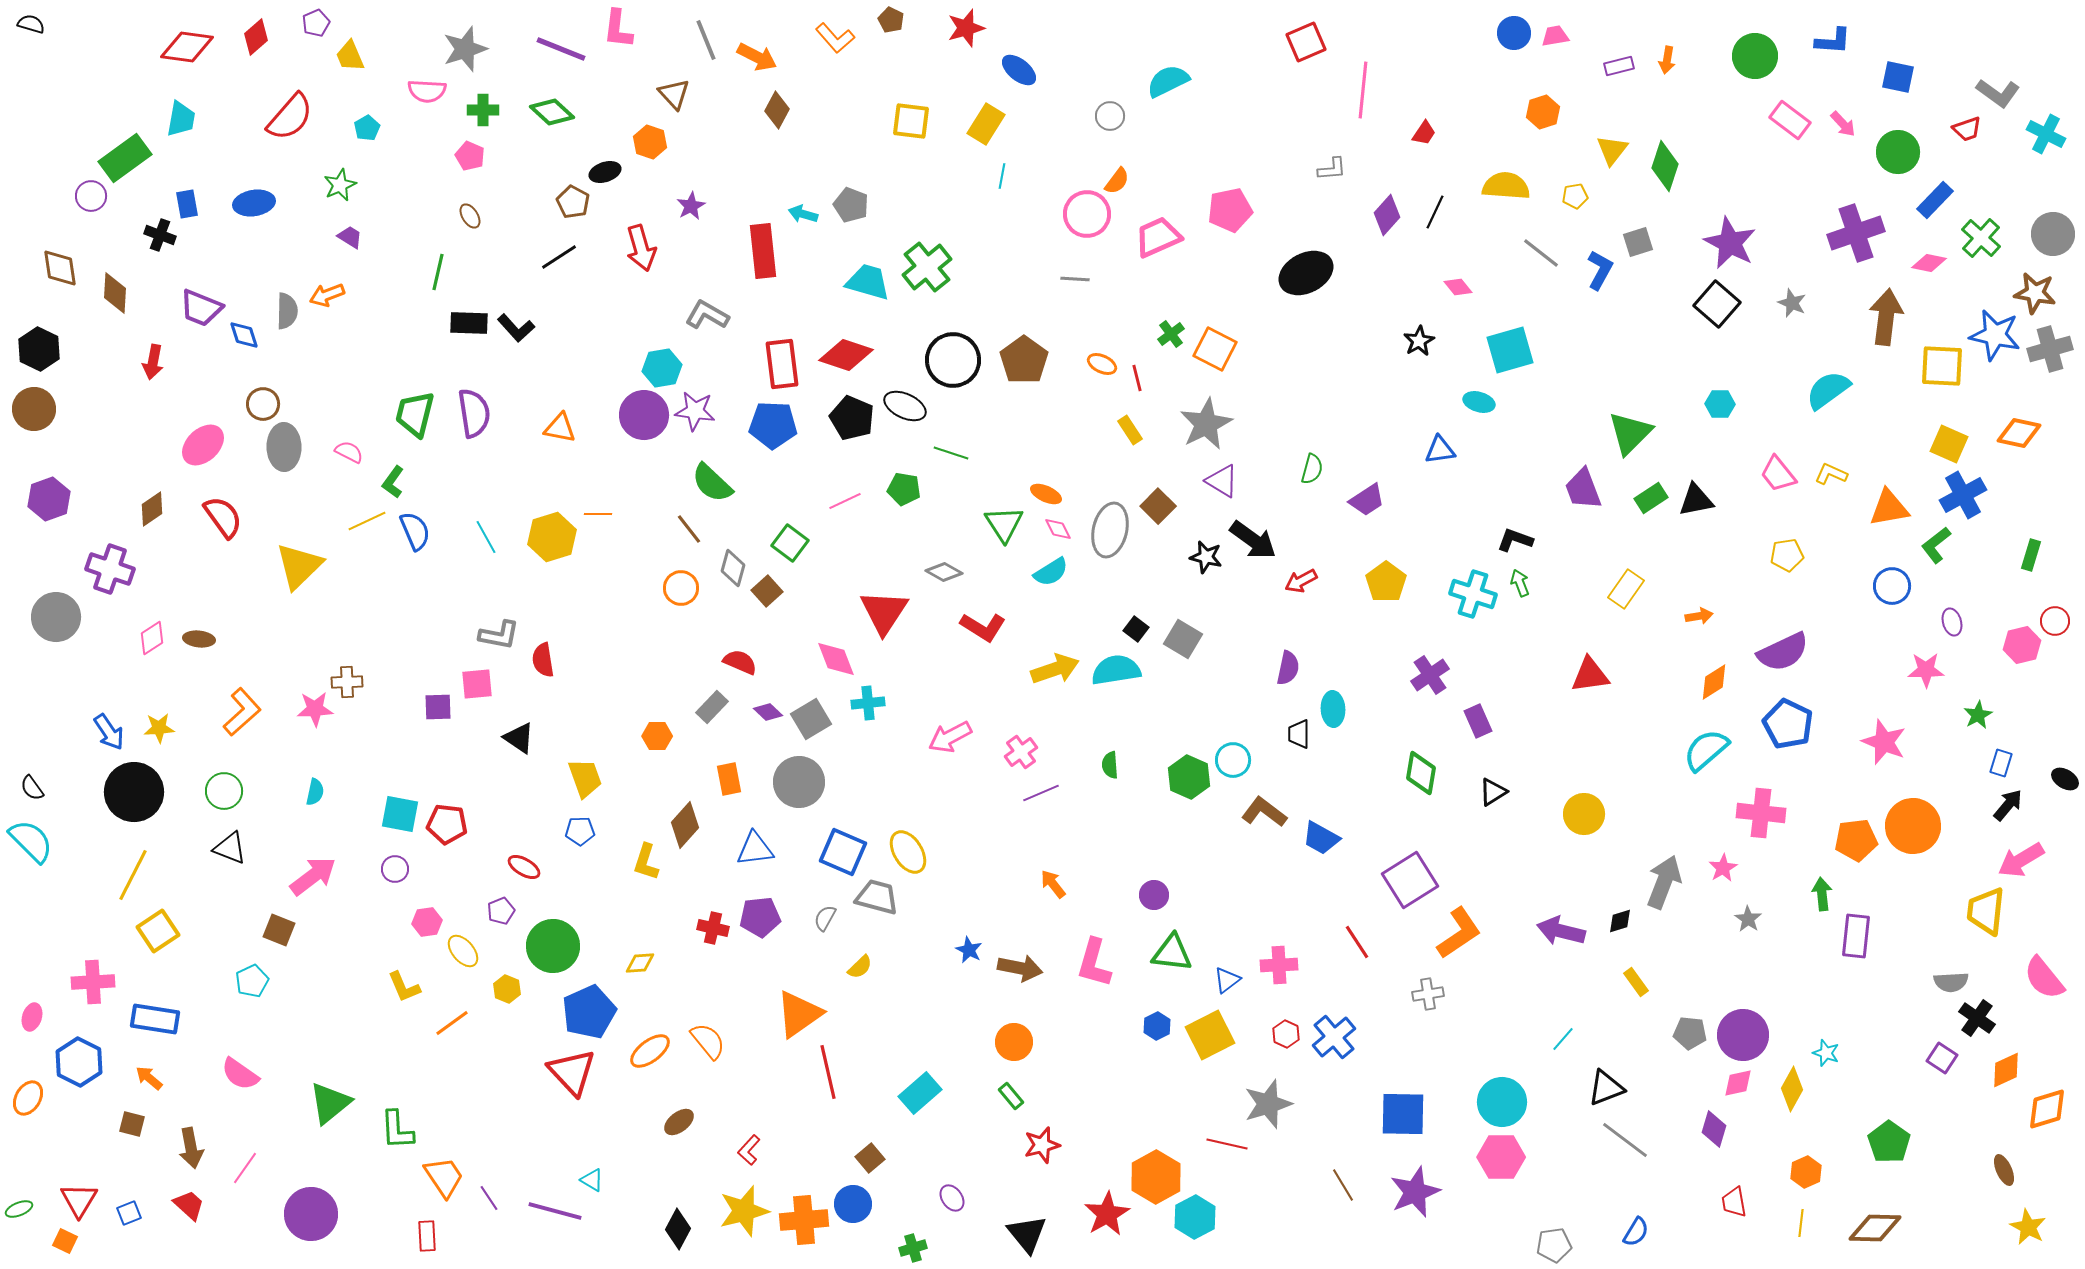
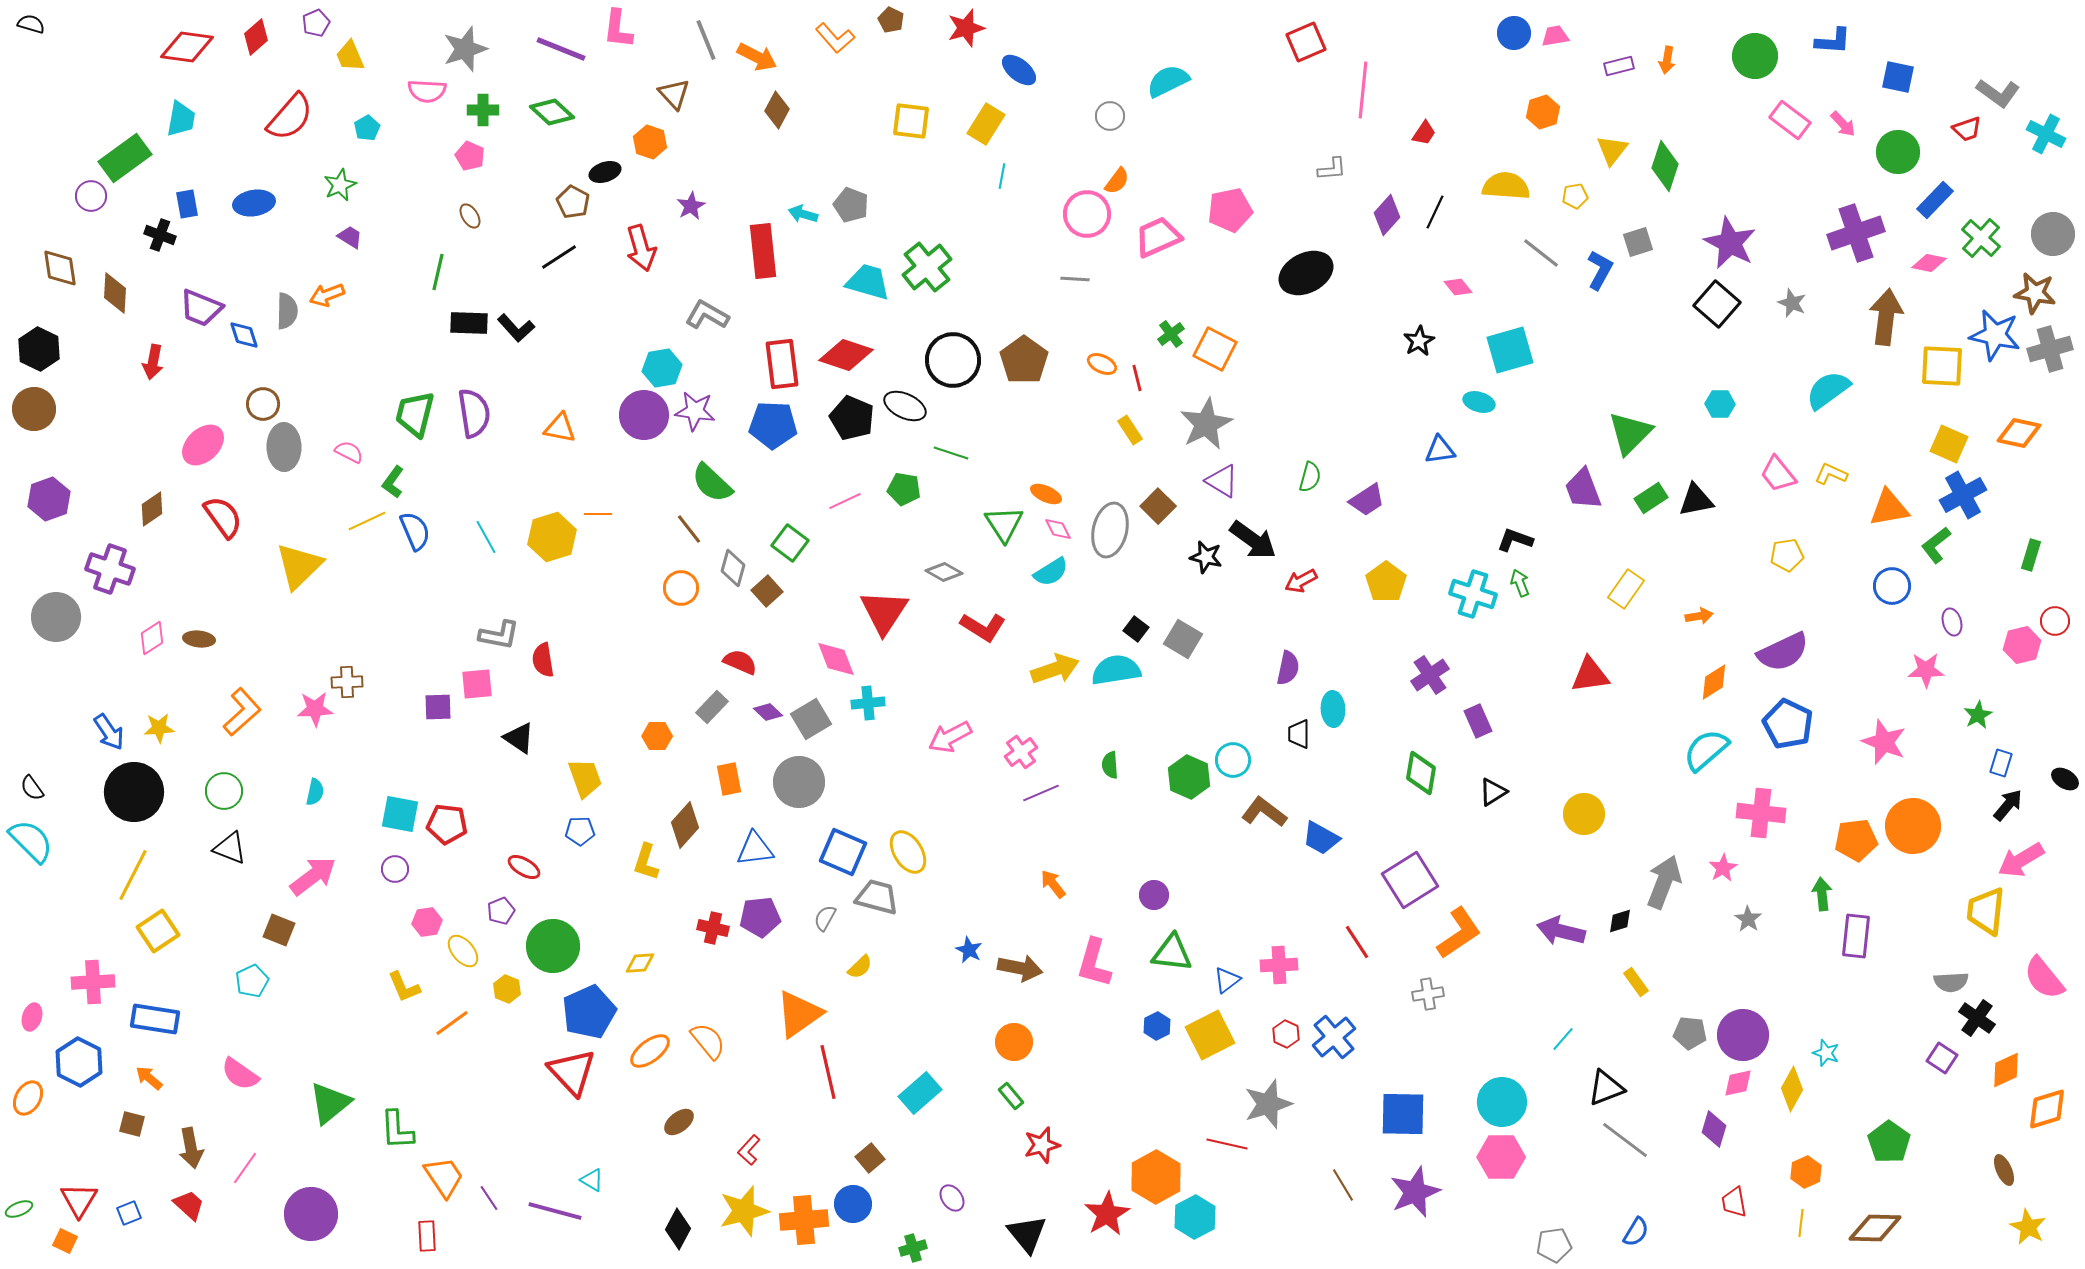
green semicircle at (1312, 469): moved 2 px left, 8 px down
